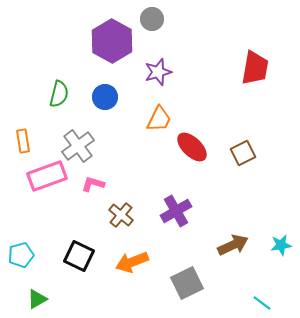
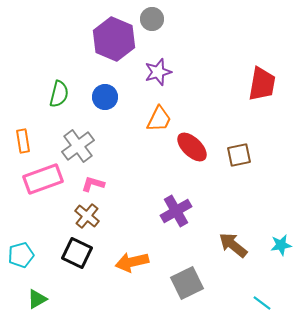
purple hexagon: moved 2 px right, 2 px up; rotated 6 degrees counterclockwise
red trapezoid: moved 7 px right, 16 px down
brown square: moved 4 px left, 2 px down; rotated 15 degrees clockwise
pink rectangle: moved 4 px left, 3 px down
brown cross: moved 34 px left, 1 px down
brown arrow: rotated 116 degrees counterclockwise
black square: moved 2 px left, 3 px up
orange arrow: rotated 8 degrees clockwise
